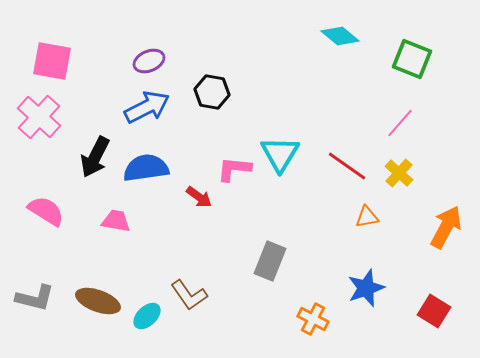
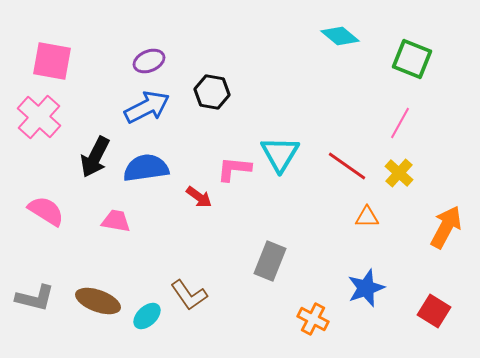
pink line: rotated 12 degrees counterclockwise
orange triangle: rotated 10 degrees clockwise
